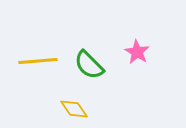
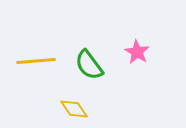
yellow line: moved 2 px left
green semicircle: rotated 8 degrees clockwise
